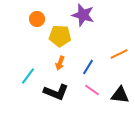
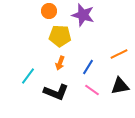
orange circle: moved 12 px right, 8 px up
black triangle: moved 9 px up; rotated 18 degrees counterclockwise
